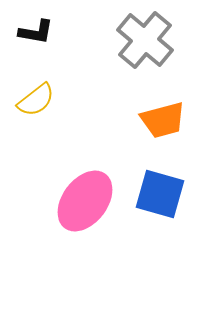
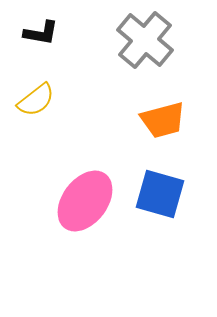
black L-shape: moved 5 px right, 1 px down
